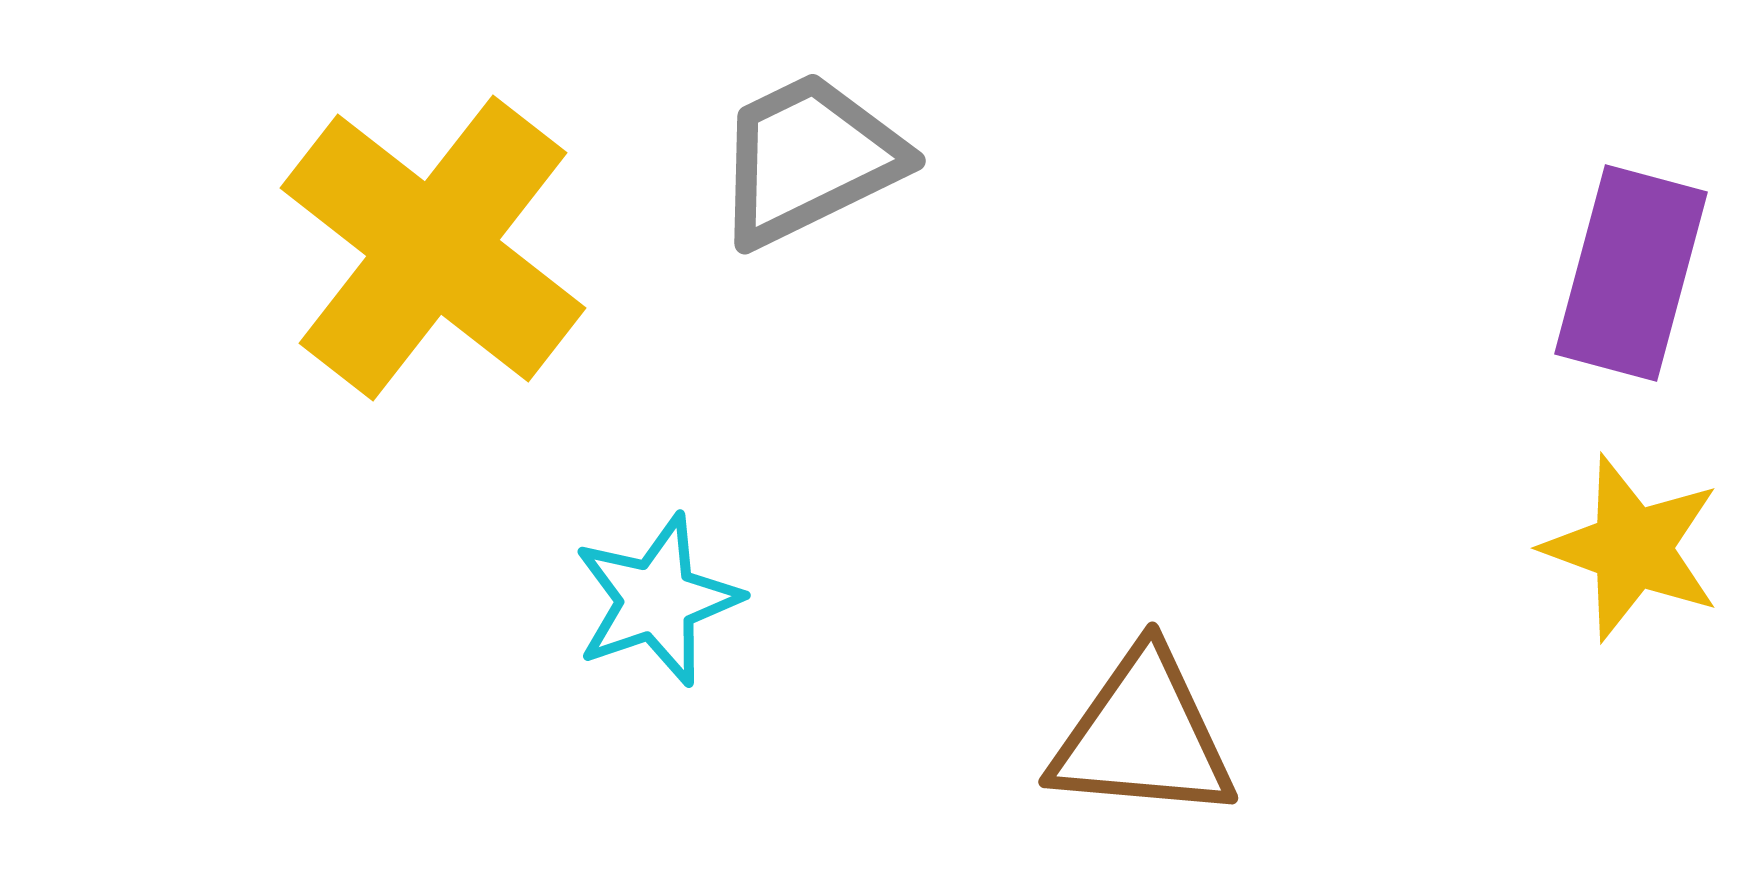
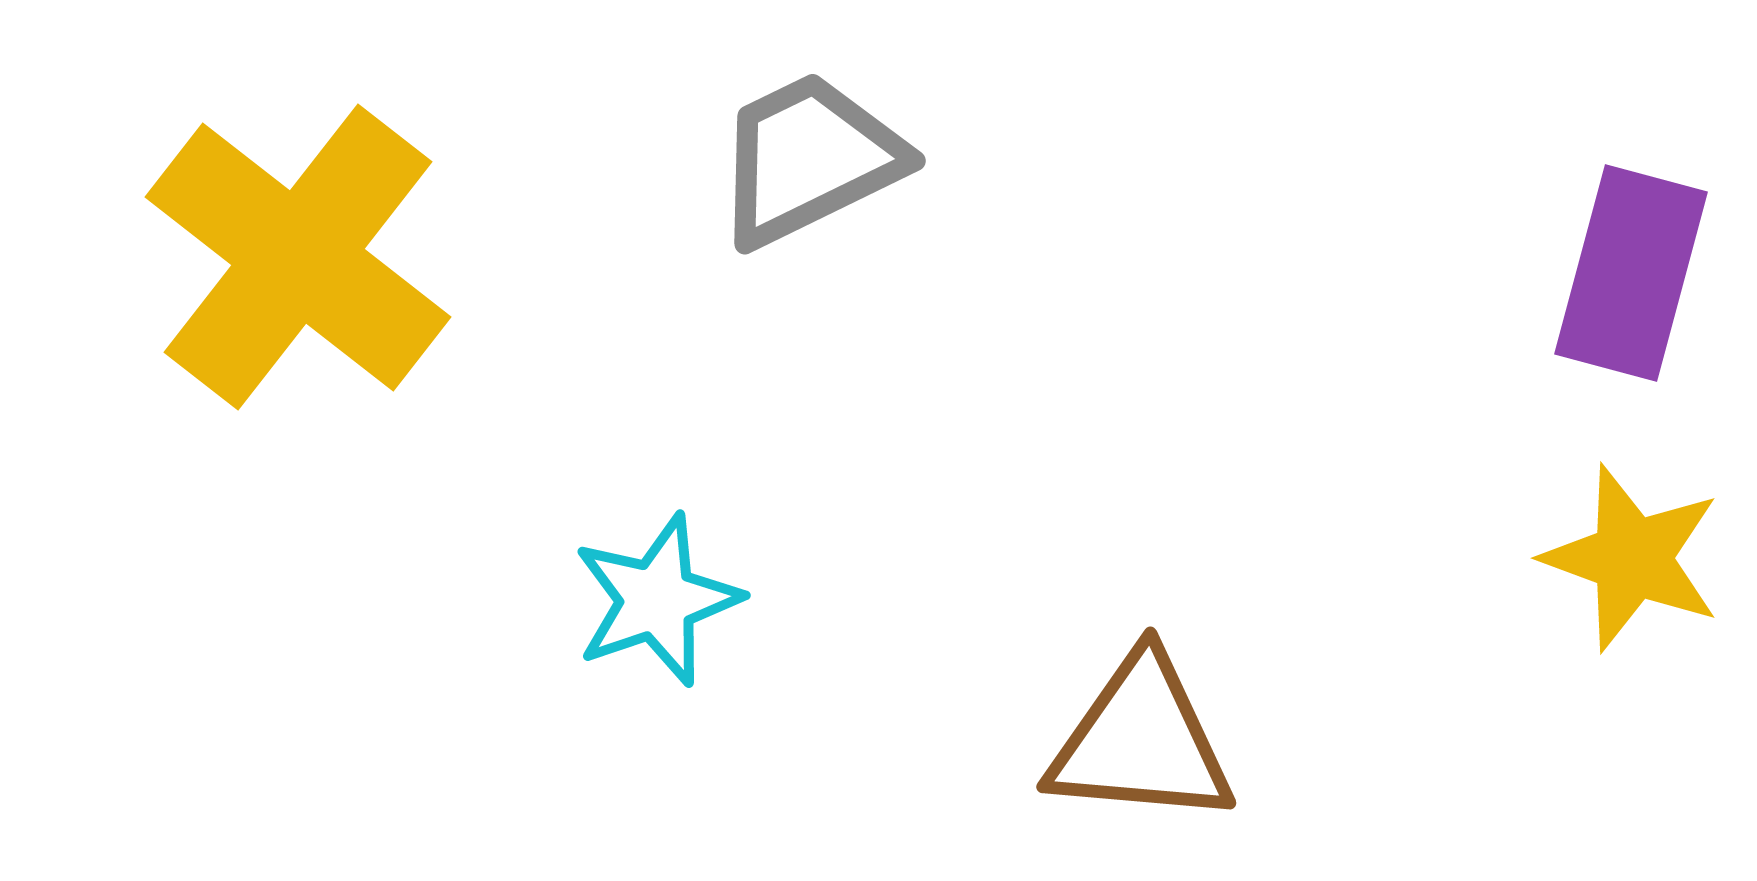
yellow cross: moved 135 px left, 9 px down
yellow star: moved 10 px down
brown triangle: moved 2 px left, 5 px down
